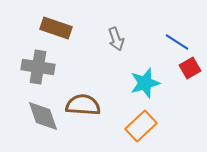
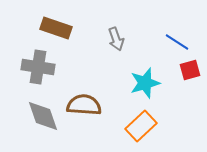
red square: moved 2 px down; rotated 15 degrees clockwise
brown semicircle: moved 1 px right
